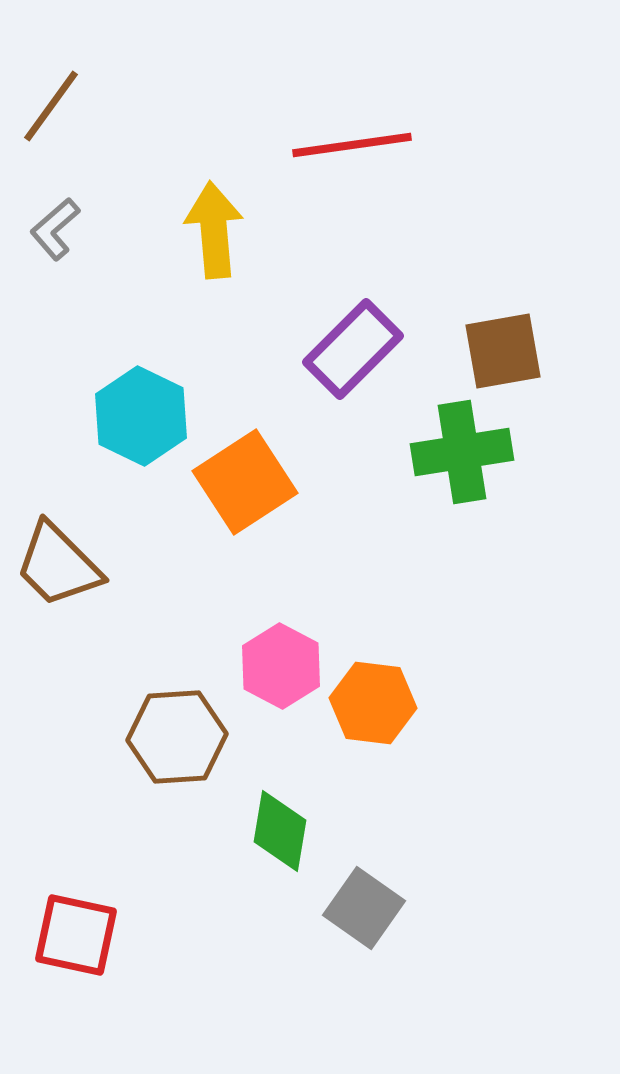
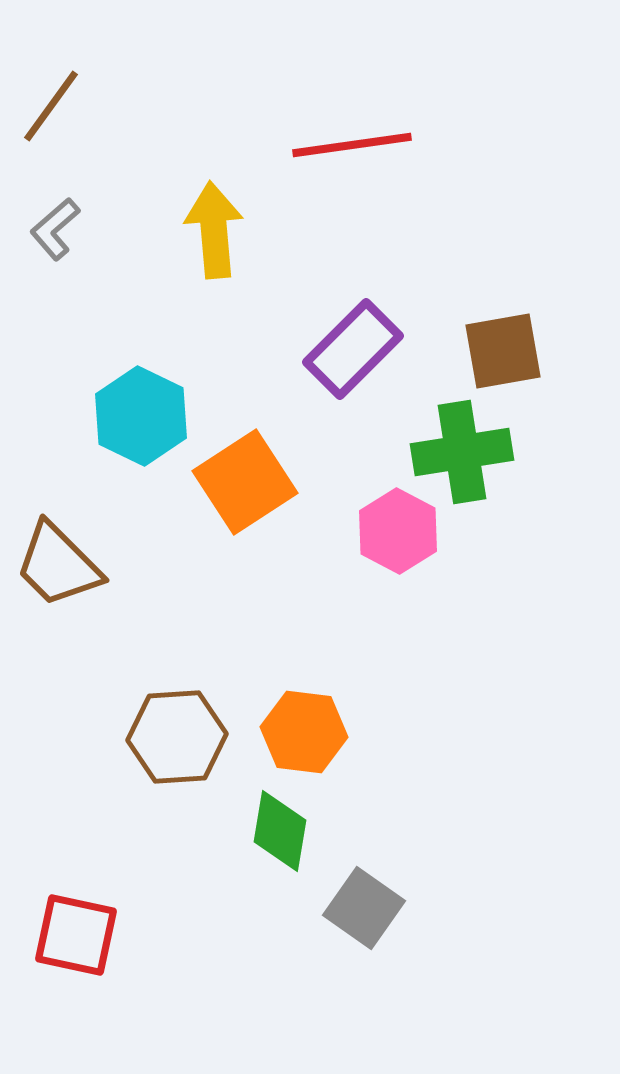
pink hexagon: moved 117 px right, 135 px up
orange hexagon: moved 69 px left, 29 px down
